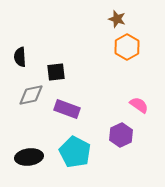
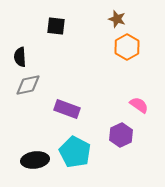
black square: moved 46 px up; rotated 12 degrees clockwise
gray diamond: moved 3 px left, 10 px up
black ellipse: moved 6 px right, 3 px down
